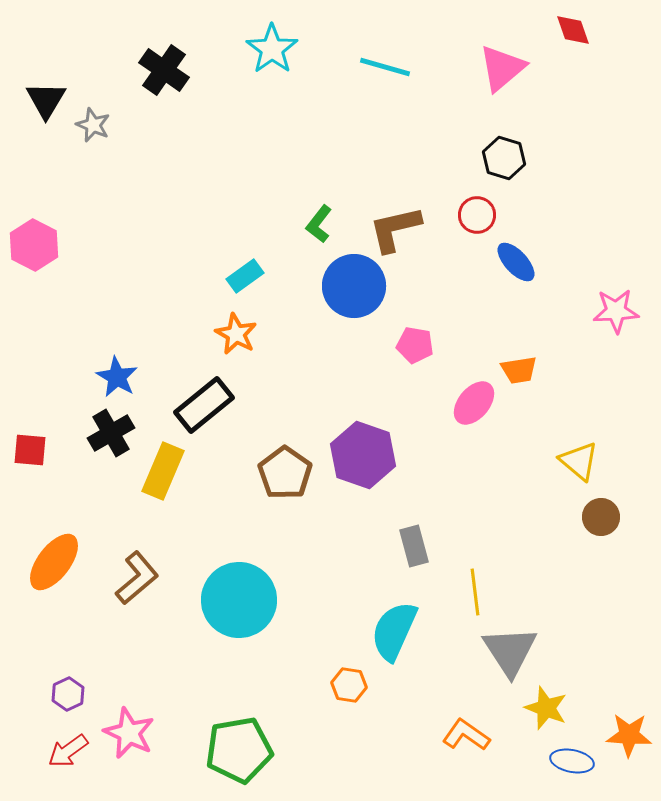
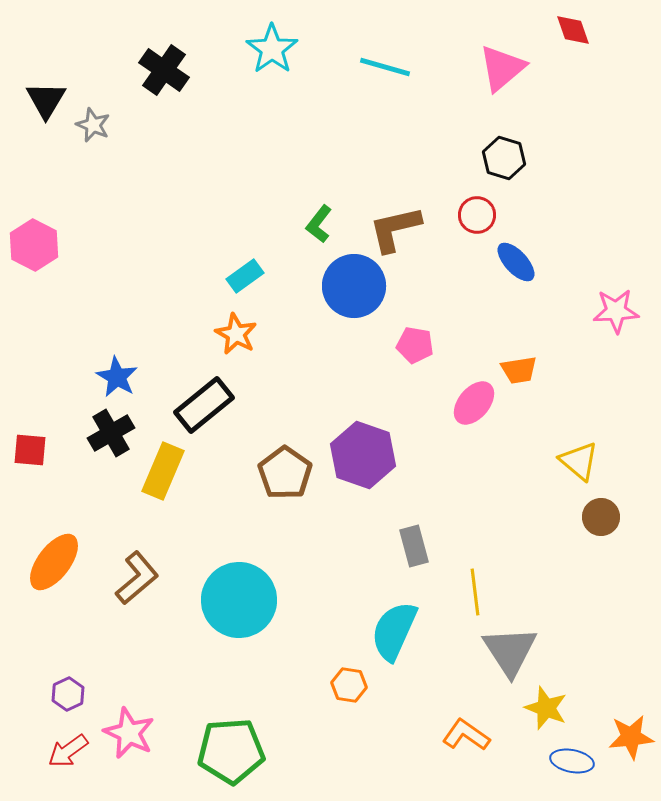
orange star at (629, 735): moved 2 px right, 2 px down; rotated 9 degrees counterclockwise
green pentagon at (239, 750): moved 8 px left, 1 px down; rotated 6 degrees clockwise
